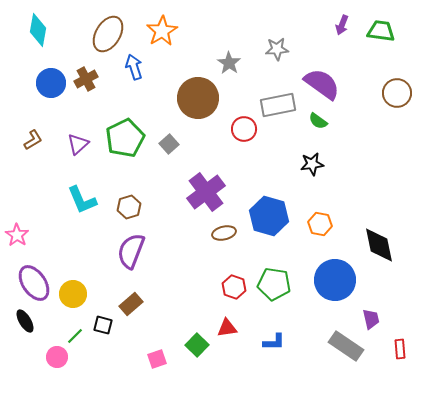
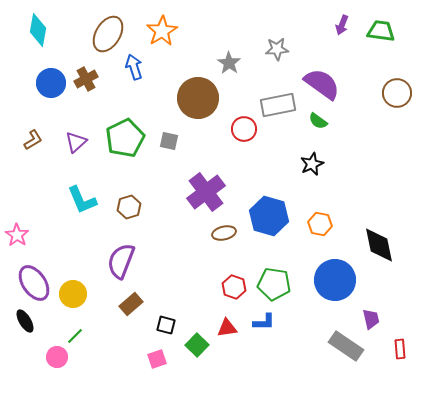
purple triangle at (78, 144): moved 2 px left, 2 px up
gray square at (169, 144): moved 3 px up; rotated 36 degrees counterclockwise
black star at (312, 164): rotated 15 degrees counterclockwise
purple semicircle at (131, 251): moved 10 px left, 10 px down
black square at (103, 325): moved 63 px right
blue L-shape at (274, 342): moved 10 px left, 20 px up
